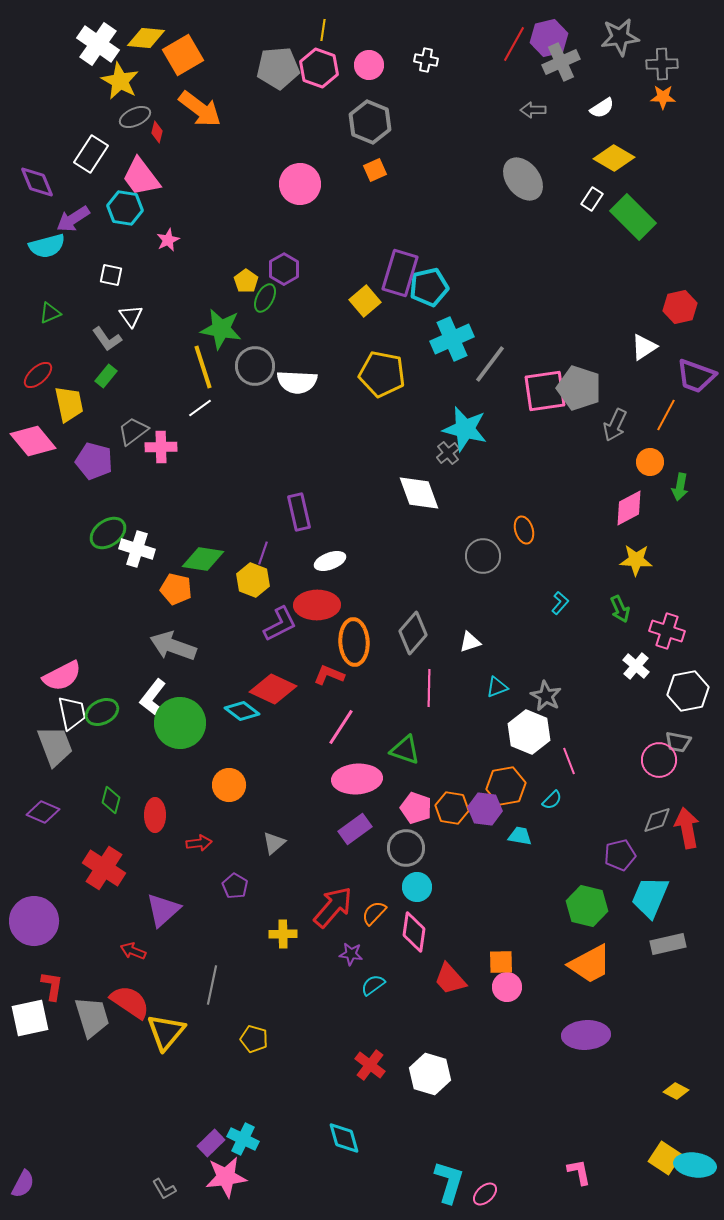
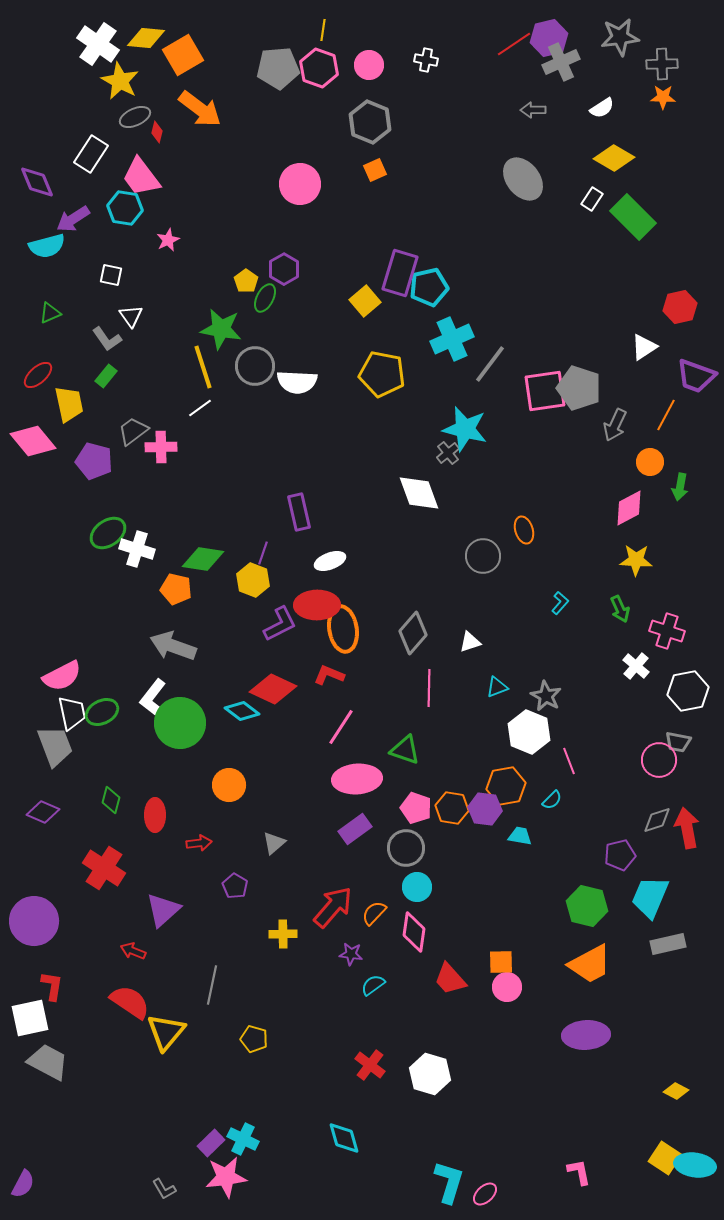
red line at (514, 44): rotated 27 degrees clockwise
orange ellipse at (354, 642): moved 11 px left, 13 px up; rotated 6 degrees counterclockwise
gray trapezoid at (92, 1017): moved 44 px left, 45 px down; rotated 45 degrees counterclockwise
